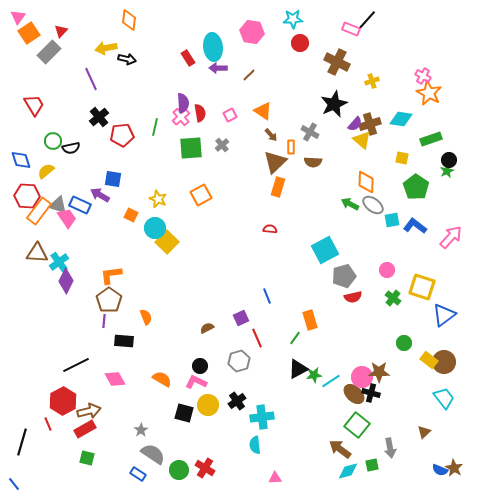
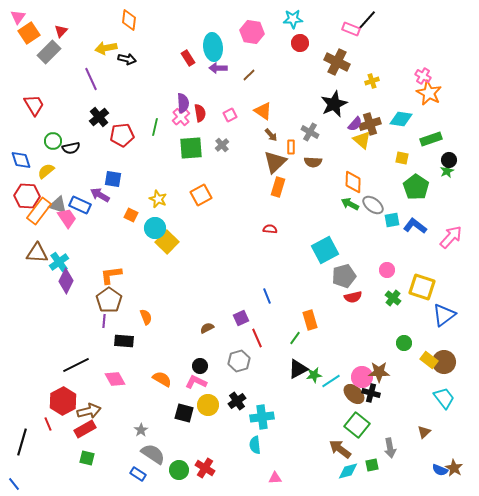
orange diamond at (366, 182): moved 13 px left
